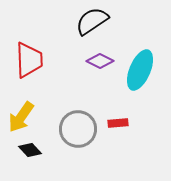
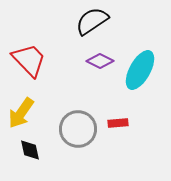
red trapezoid: rotated 42 degrees counterclockwise
cyan ellipse: rotated 6 degrees clockwise
yellow arrow: moved 4 px up
black diamond: rotated 30 degrees clockwise
